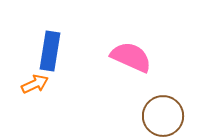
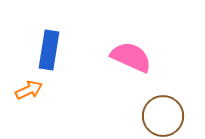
blue rectangle: moved 1 px left, 1 px up
orange arrow: moved 6 px left, 6 px down
